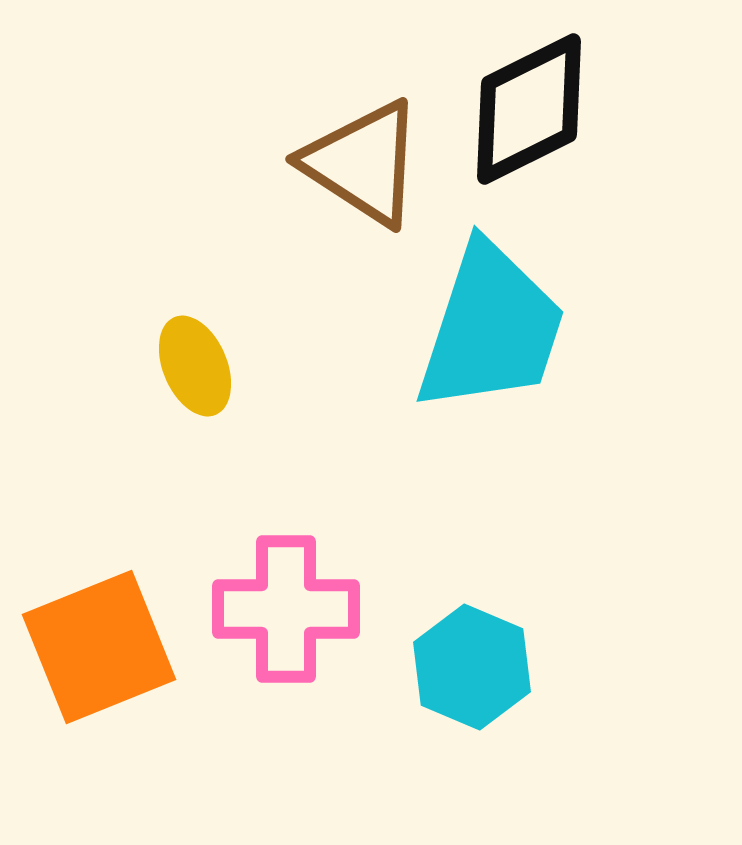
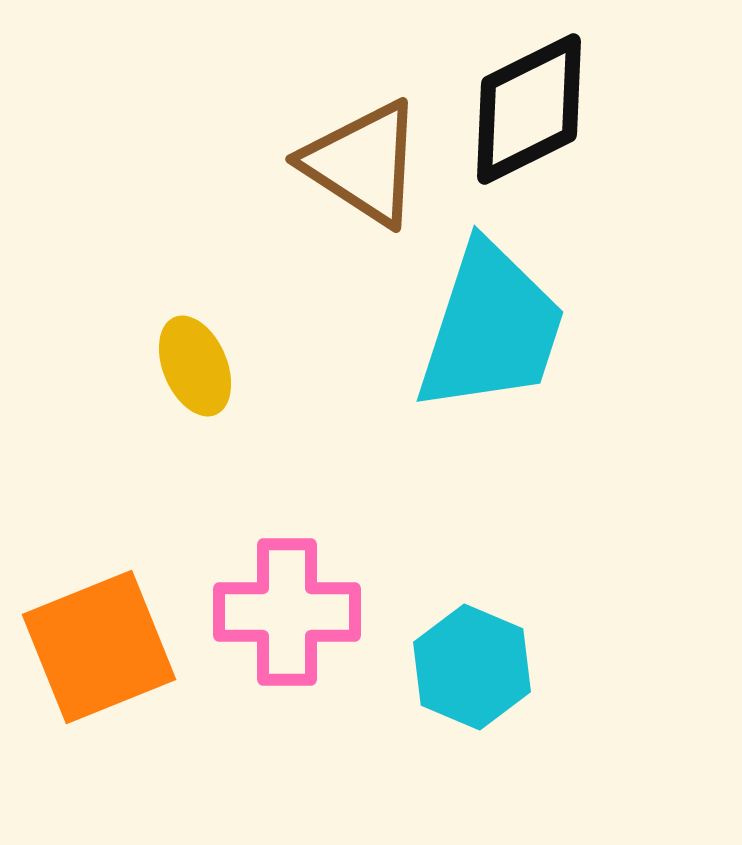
pink cross: moved 1 px right, 3 px down
